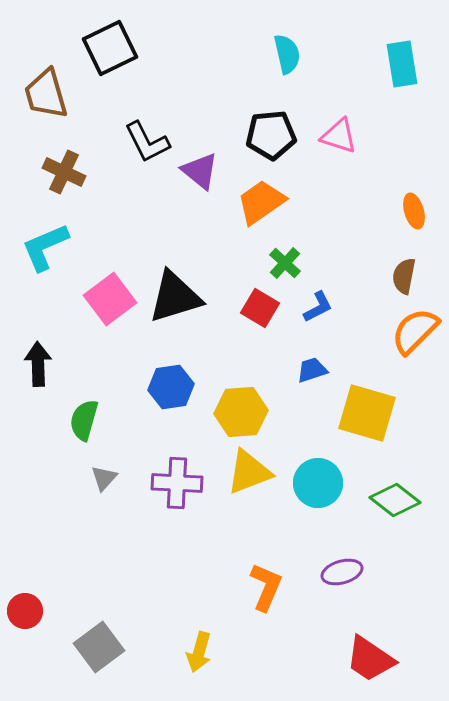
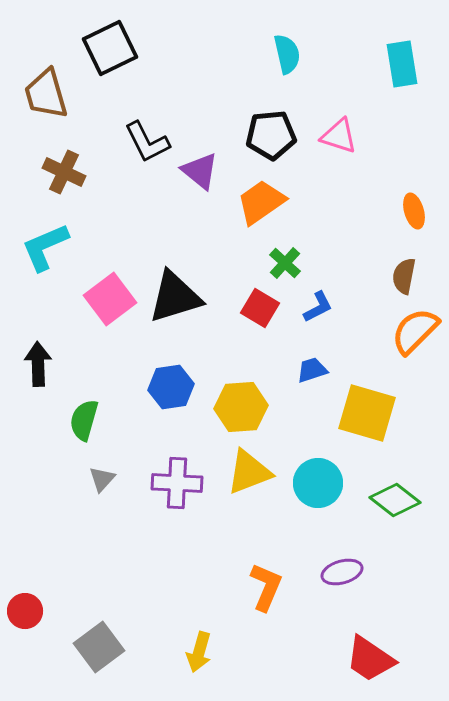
yellow hexagon: moved 5 px up
gray triangle: moved 2 px left, 1 px down
